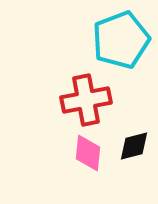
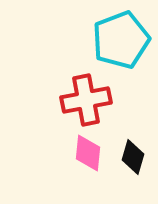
black diamond: moved 1 px left, 11 px down; rotated 60 degrees counterclockwise
